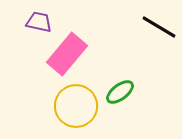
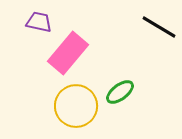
pink rectangle: moved 1 px right, 1 px up
